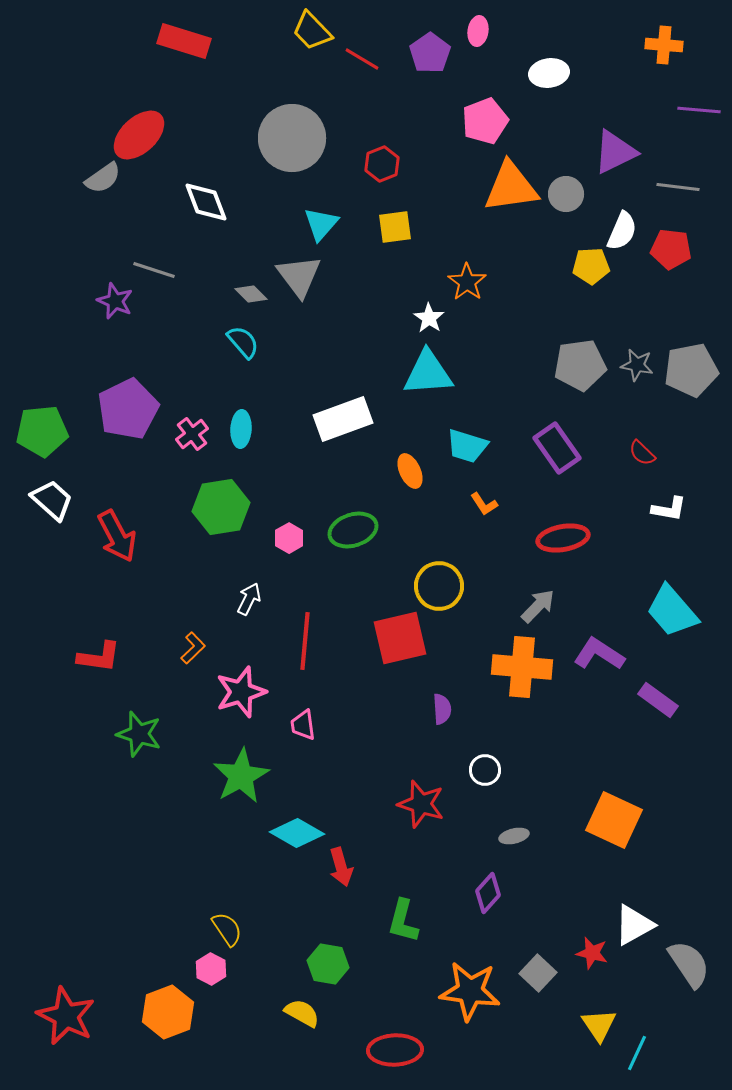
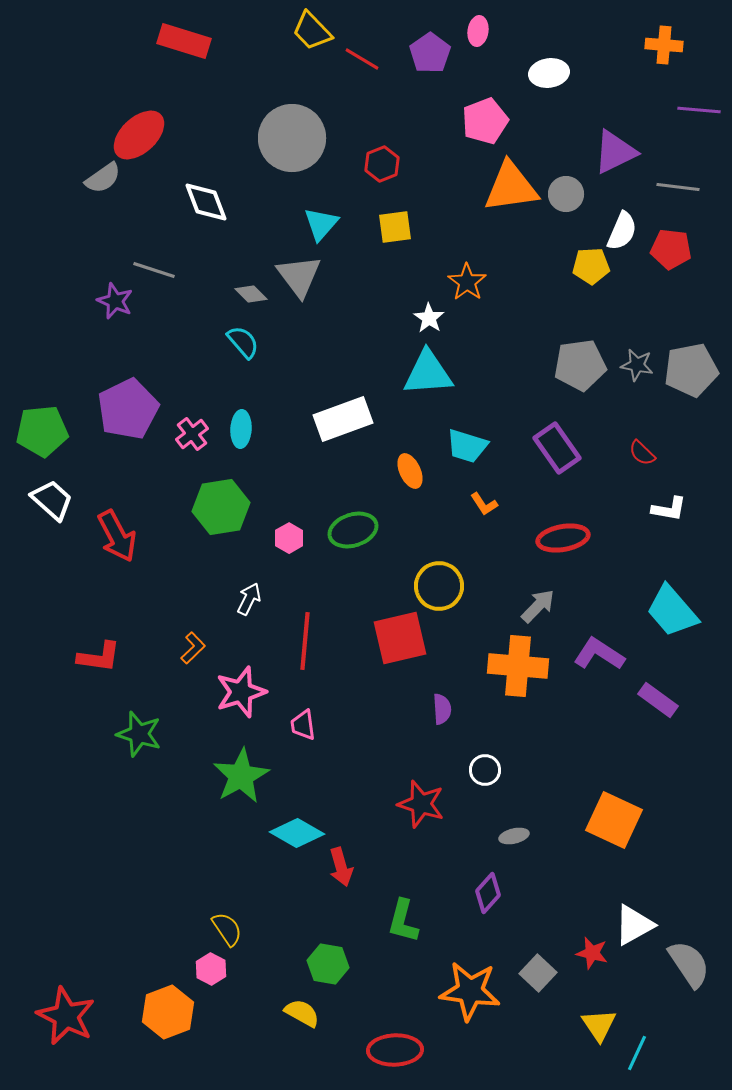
orange cross at (522, 667): moved 4 px left, 1 px up
